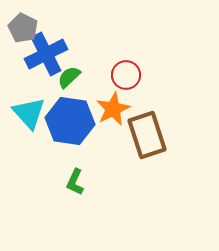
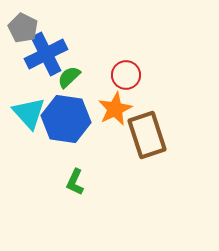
orange star: moved 2 px right
blue hexagon: moved 4 px left, 2 px up
